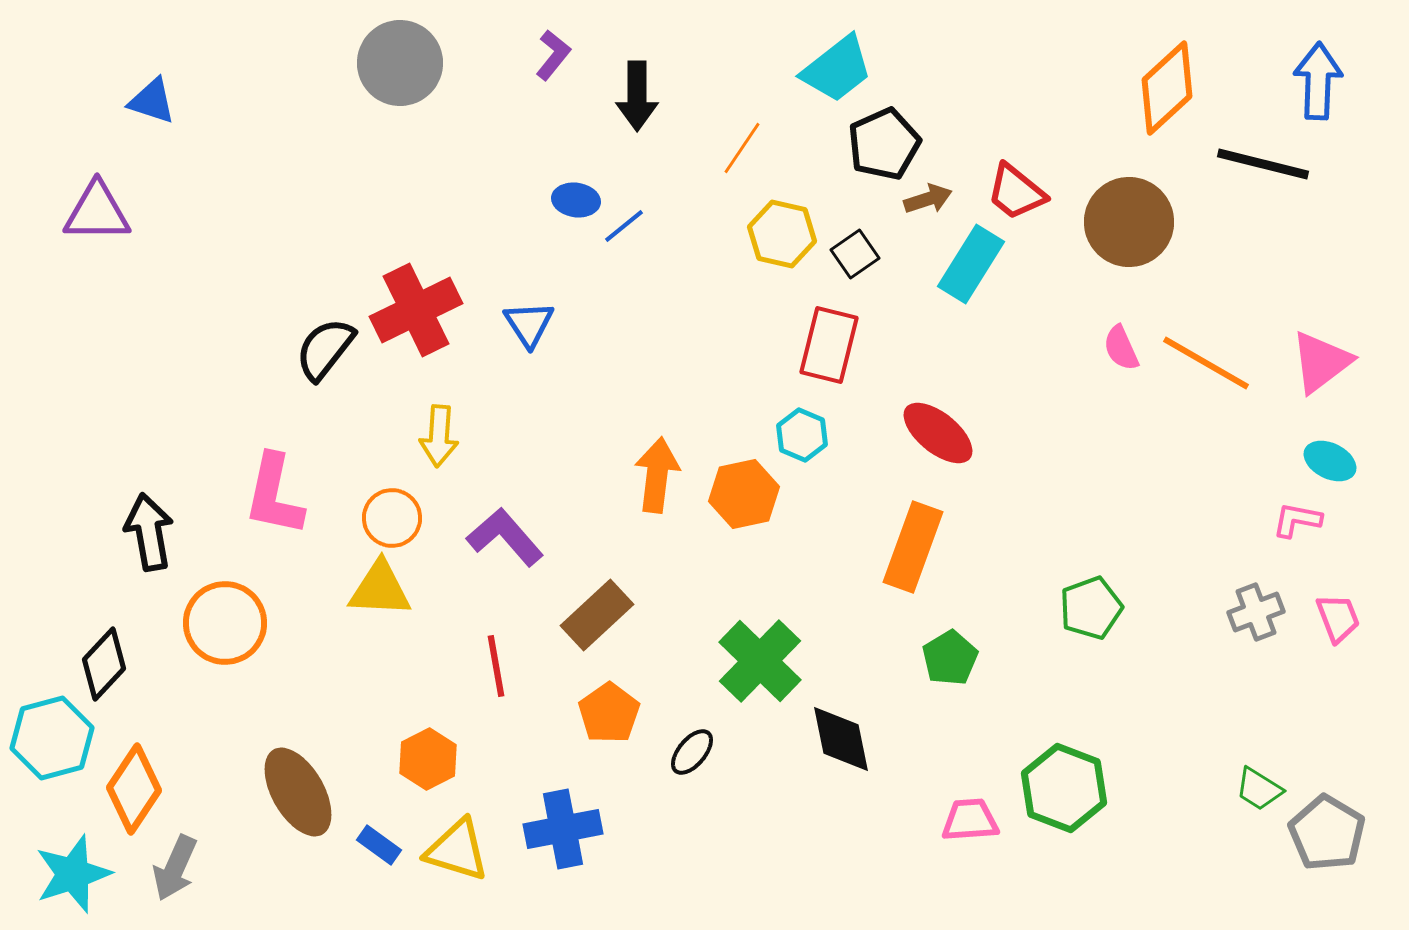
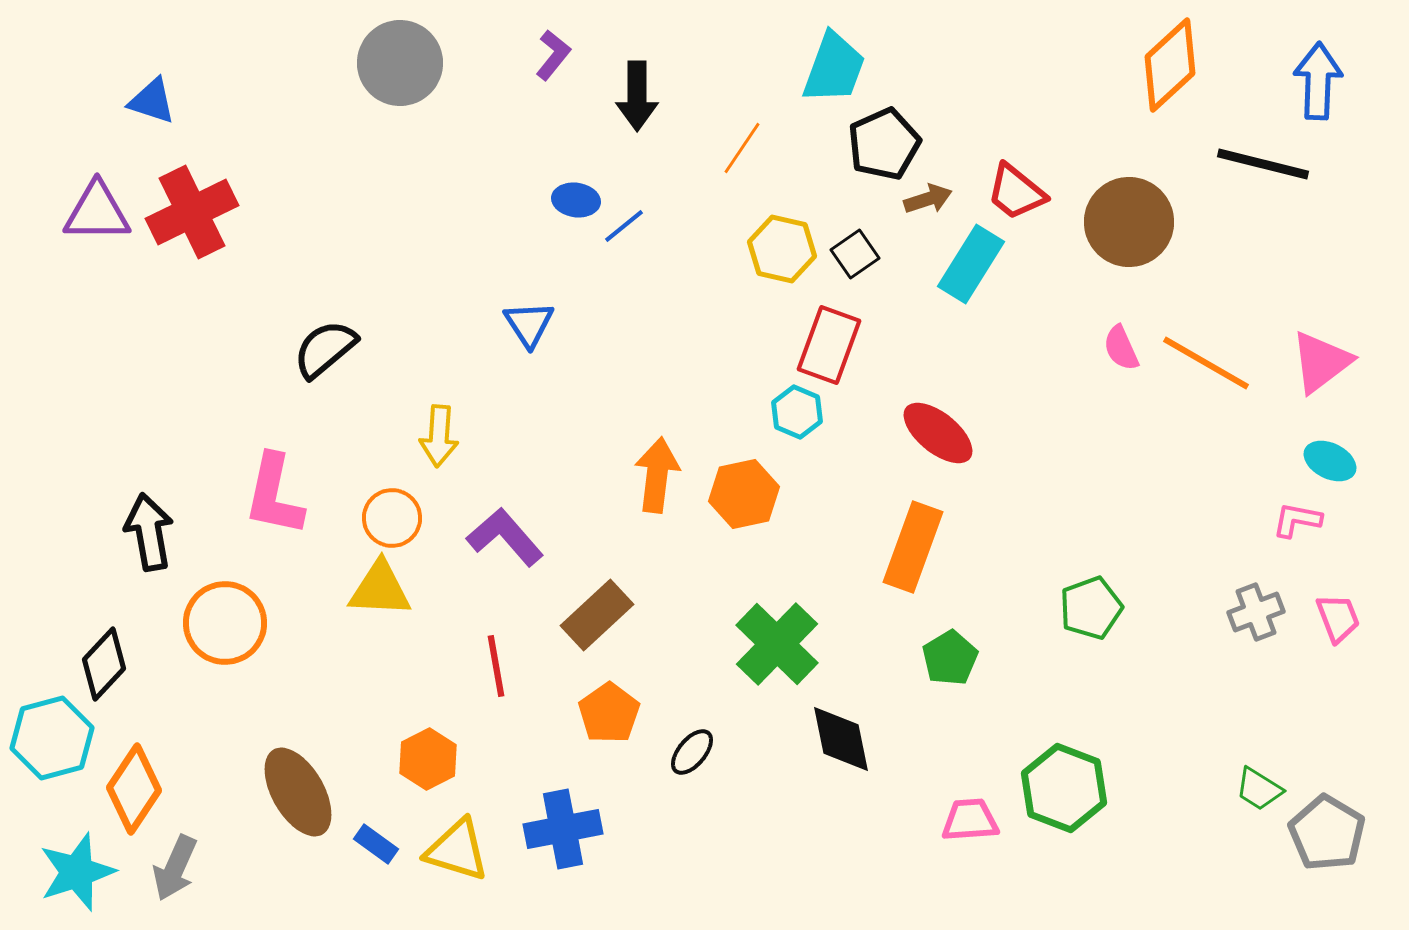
cyan trapezoid at (837, 69): moved 3 px left, 1 px up; rotated 32 degrees counterclockwise
orange diamond at (1167, 88): moved 3 px right, 23 px up
yellow hexagon at (782, 234): moved 15 px down
red cross at (416, 310): moved 224 px left, 98 px up
red rectangle at (829, 345): rotated 6 degrees clockwise
black semicircle at (325, 349): rotated 12 degrees clockwise
cyan hexagon at (802, 435): moved 5 px left, 23 px up
green cross at (760, 661): moved 17 px right, 17 px up
blue rectangle at (379, 845): moved 3 px left, 1 px up
cyan star at (73, 874): moved 4 px right, 2 px up
